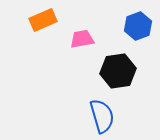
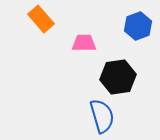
orange rectangle: moved 2 px left, 1 px up; rotated 72 degrees clockwise
pink trapezoid: moved 2 px right, 4 px down; rotated 10 degrees clockwise
black hexagon: moved 6 px down
